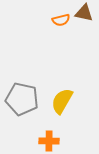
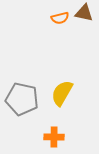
orange semicircle: moved 1 px left, 2 px up
yellow semicircle: moved 8 px up
orange cross: moved 5 px right, 4 px up
